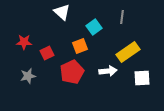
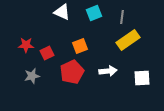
white triangle: rotated 18 degrees counterclockwise
cyan square: moved 14 px up; rotated 14 degrees clockwise
red star: moved 2 px right, 3 px down
yellow rectangle: moved 12 px up
gray star: moved 4 px right
